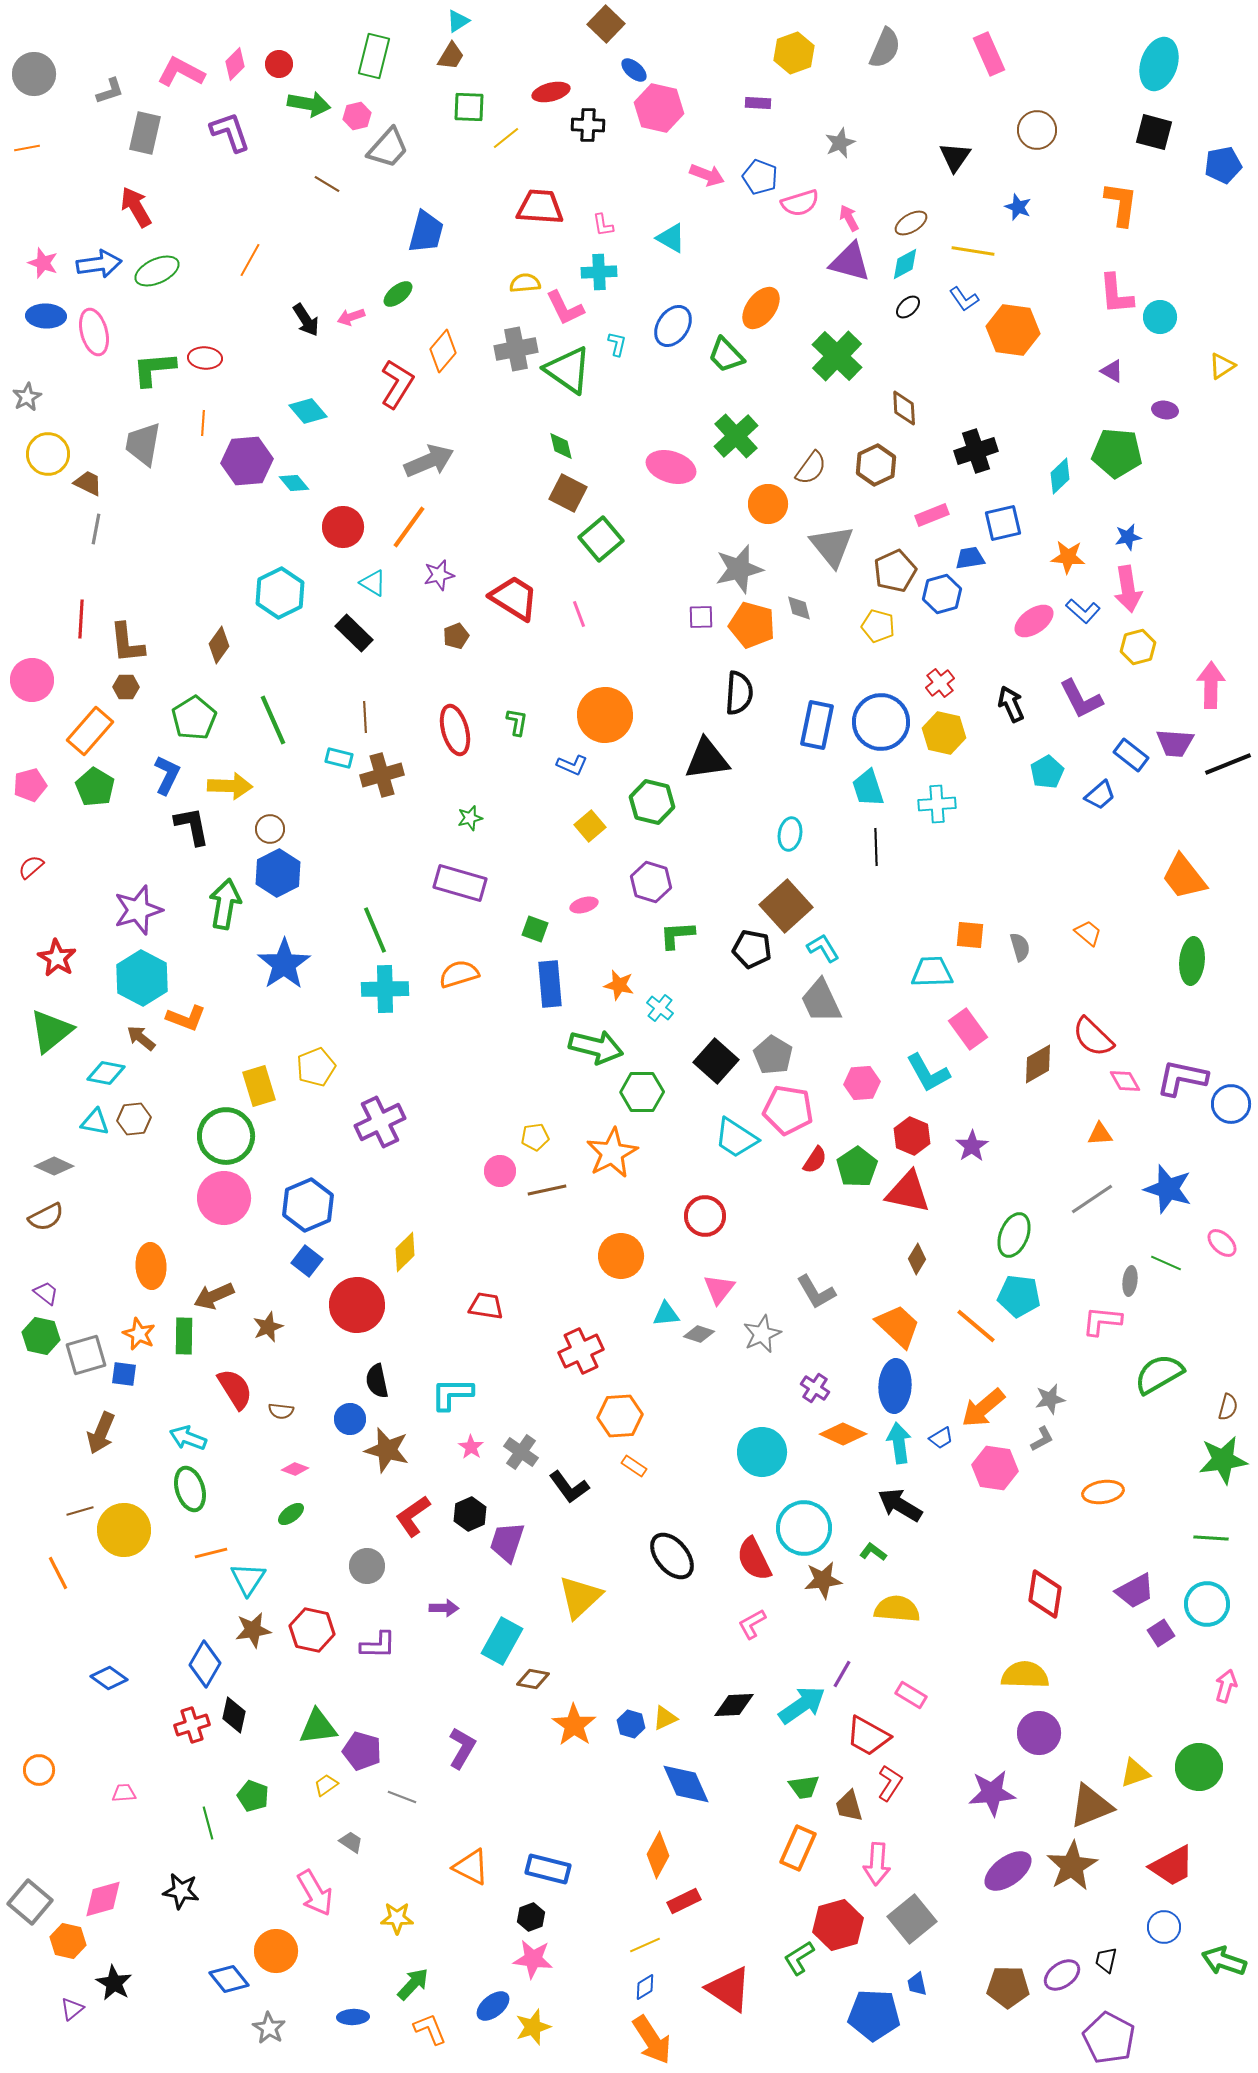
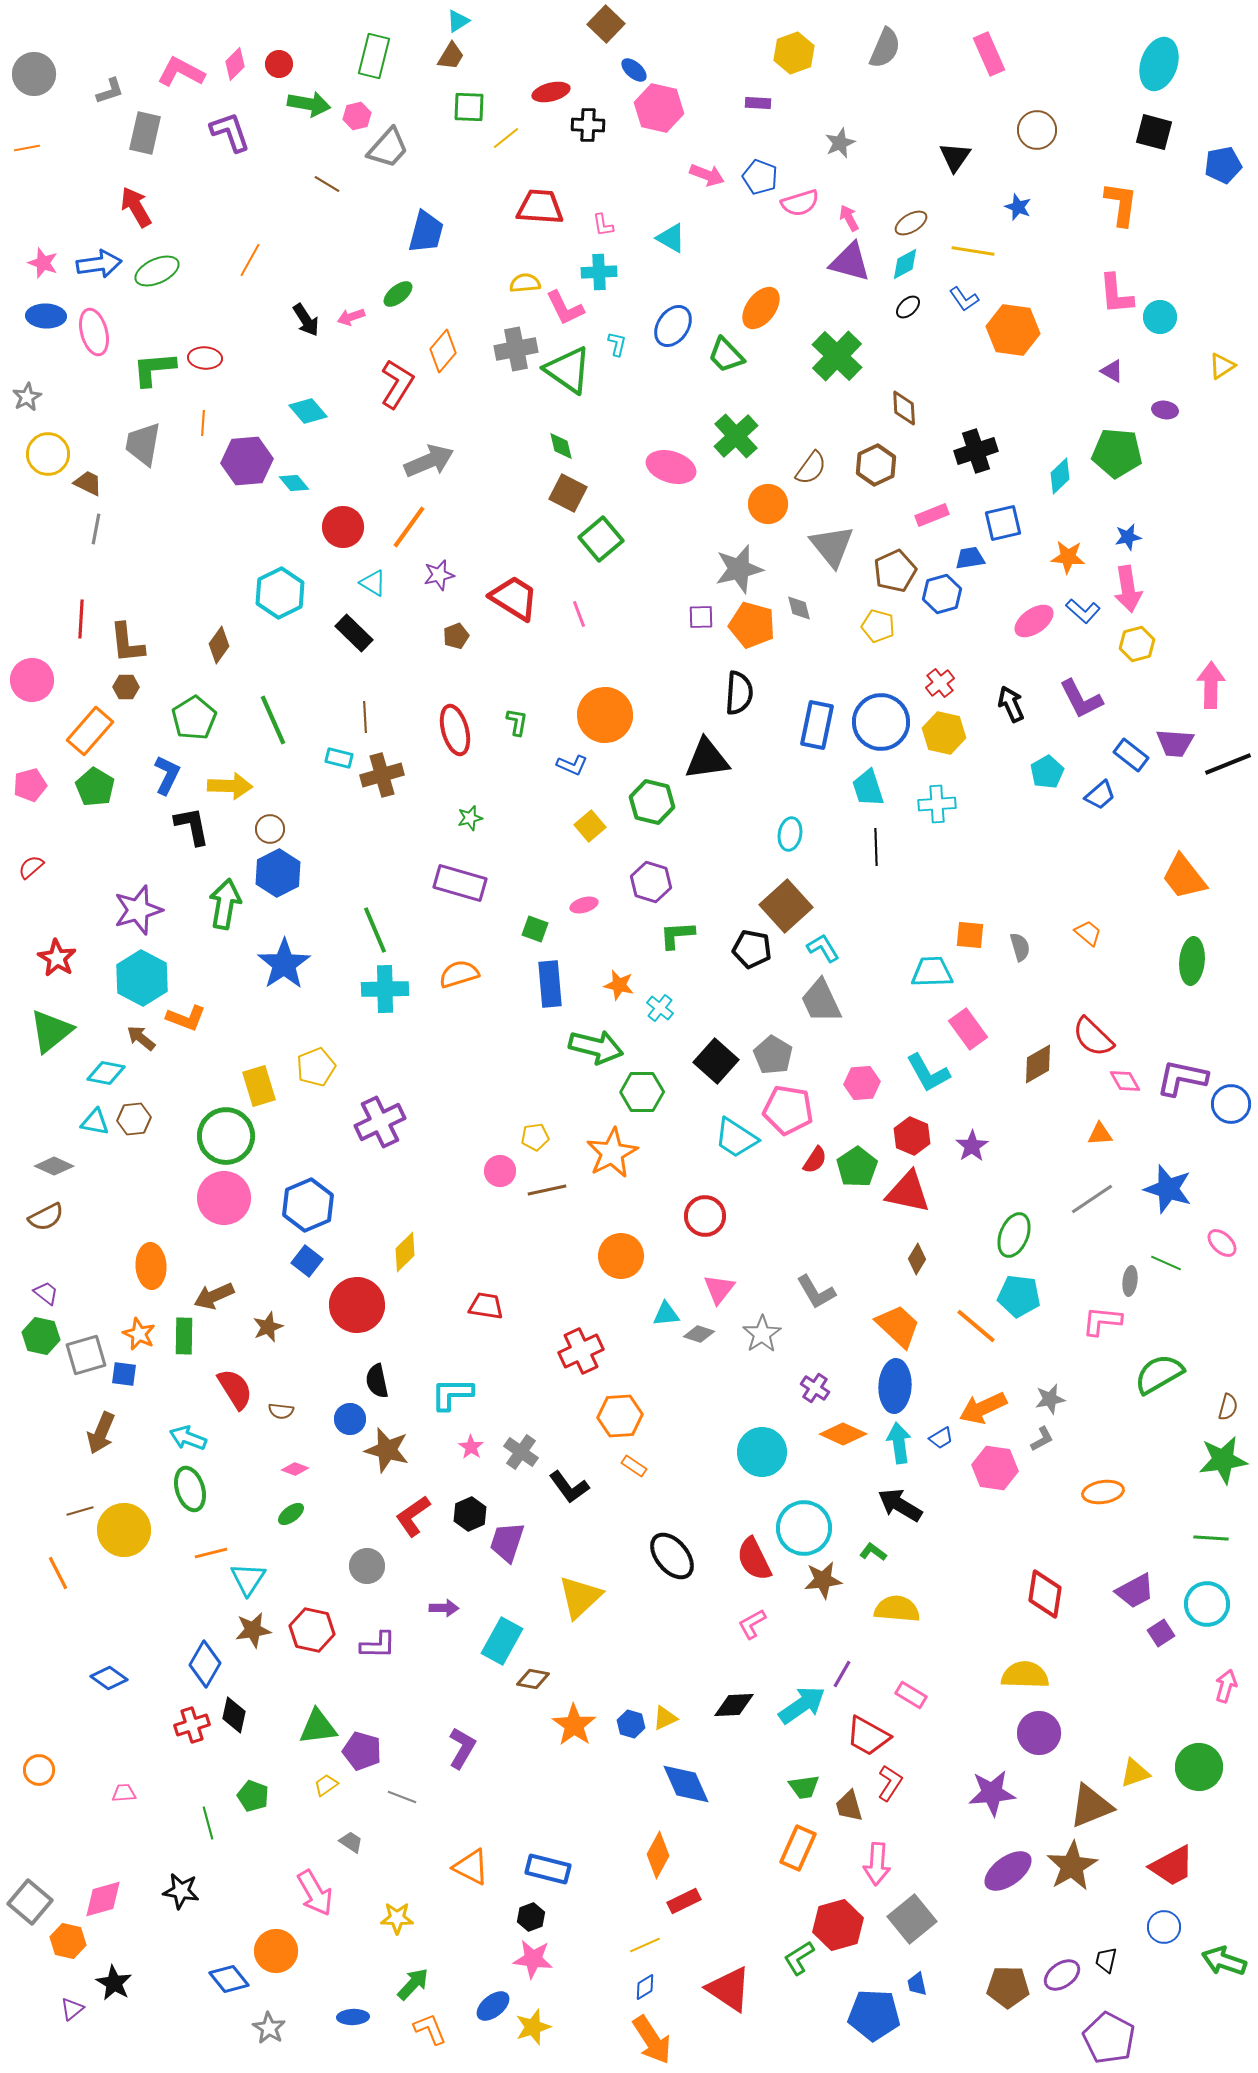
yellow hexagon at (1138, 647): moved 1 px left, 3 px up
gray star at (762, 1334): rotated 9 degrees counterclockwise
orange arrow at (983, 1408): rotated 15 degrees clockwise
